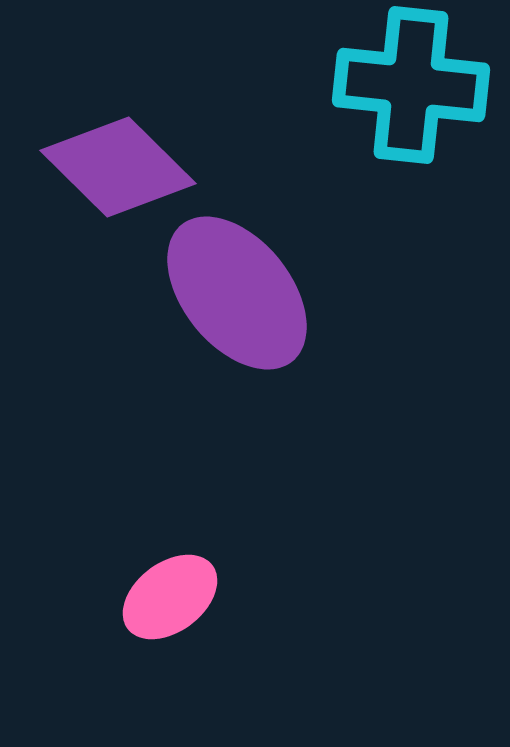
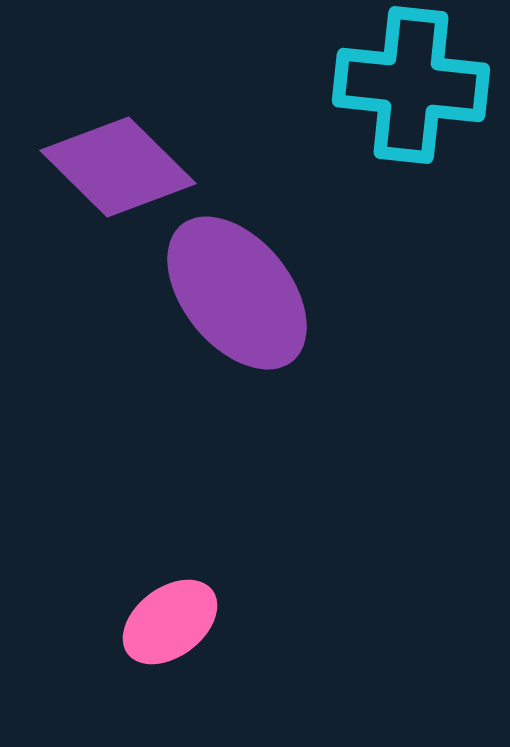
pink ellipse: moved 25 px down
